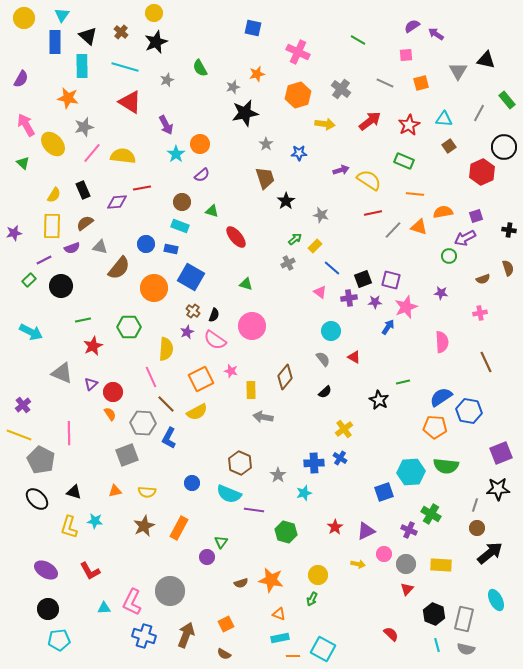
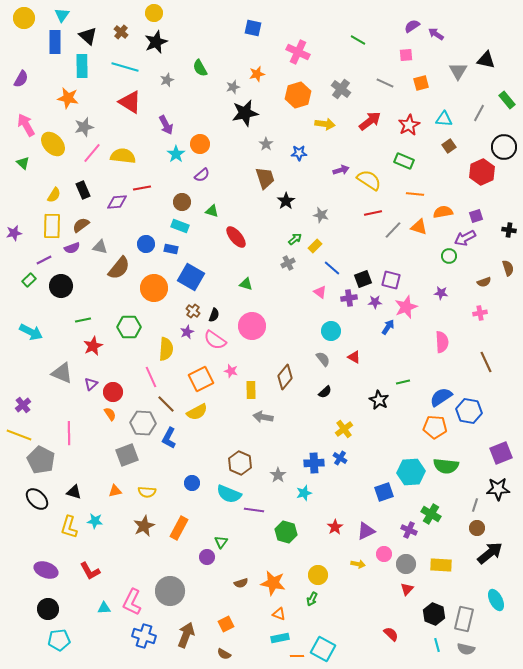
brown semicircle at (85, 223): moved 4 px left, 2 px down
brown semicircle at (483, 279): moved 1 px right, 3 px down
purple ellipse at (46, 570): rotated 10 degrees counterclockwise
orange star at (271, 580): moved 2 px right, 3 px down
orange line at (293, 656): moved 4 px right
